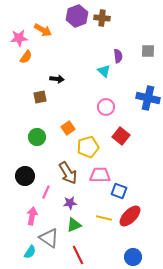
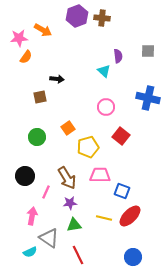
brown arrow: moved 1 px left, 5 px down
blue square: moved 3 px right
green triangle: rotated 14 degrees clockwise
cyan semicircle: rotated 32 degrees clockwise
